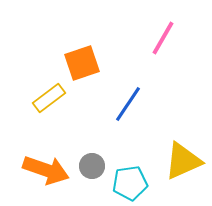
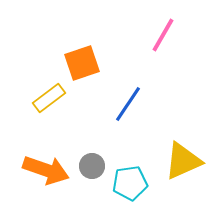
pink line: moved 3 px up
